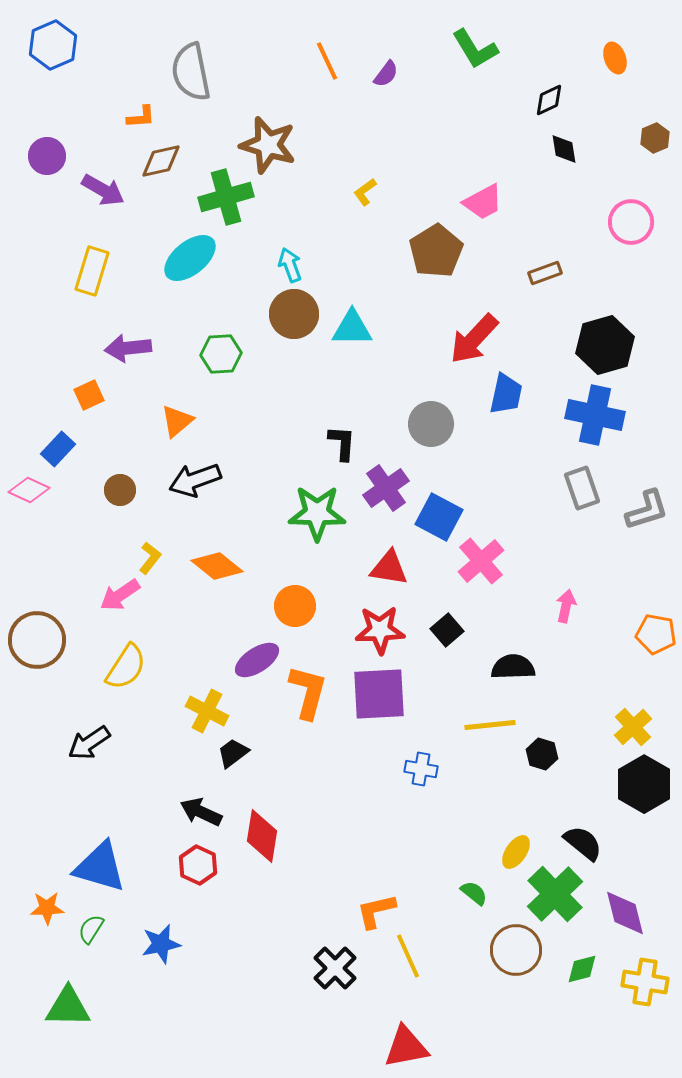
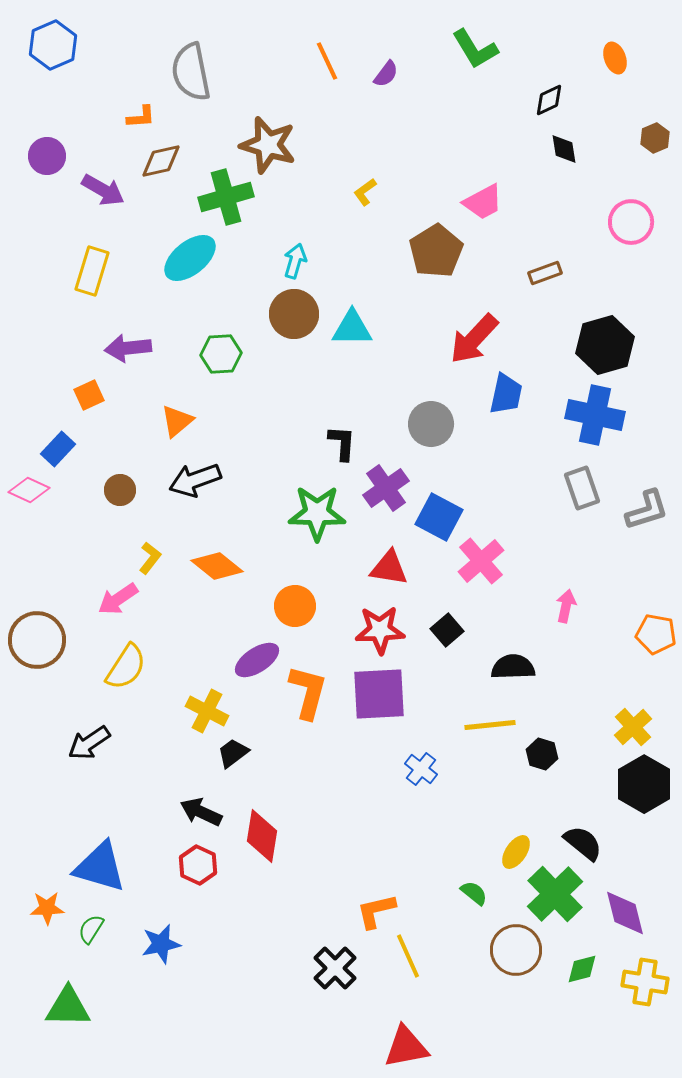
cyan arrow at (290, 265): moved 5 px right, 4 px up; rotated 36 degrees clockwise
pink arrow at (120, 595): moved 2 px left, 4 px down
blue cross at (421, 769): rotated 28 degrees clockwise
